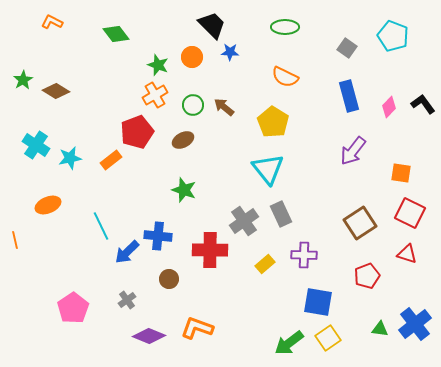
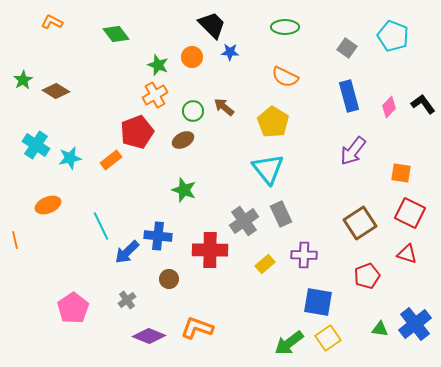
green circle at (193, 105): moved 6 px down
